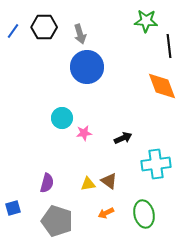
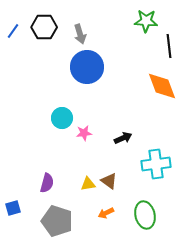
green ellipse: moved 1 px right, 1 px down
